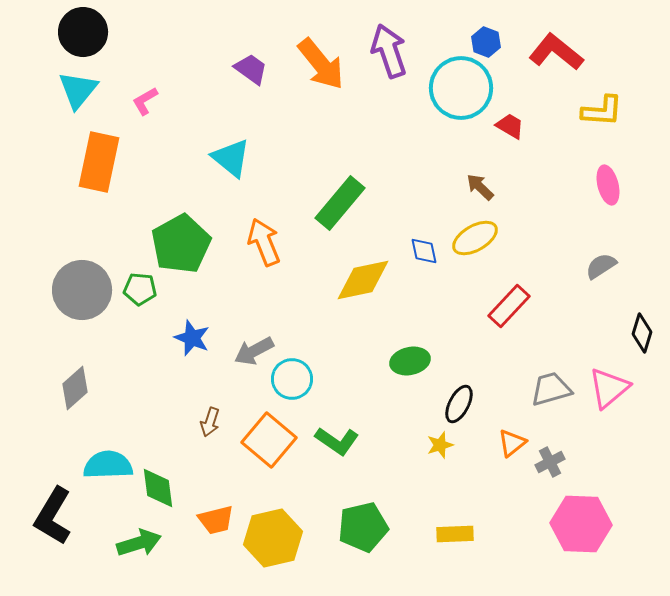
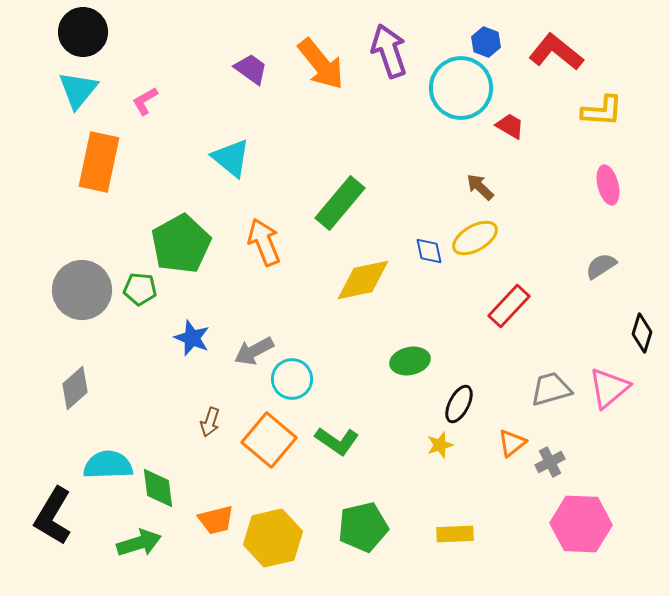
blue diamond at (424, 251): moved 5 px right
